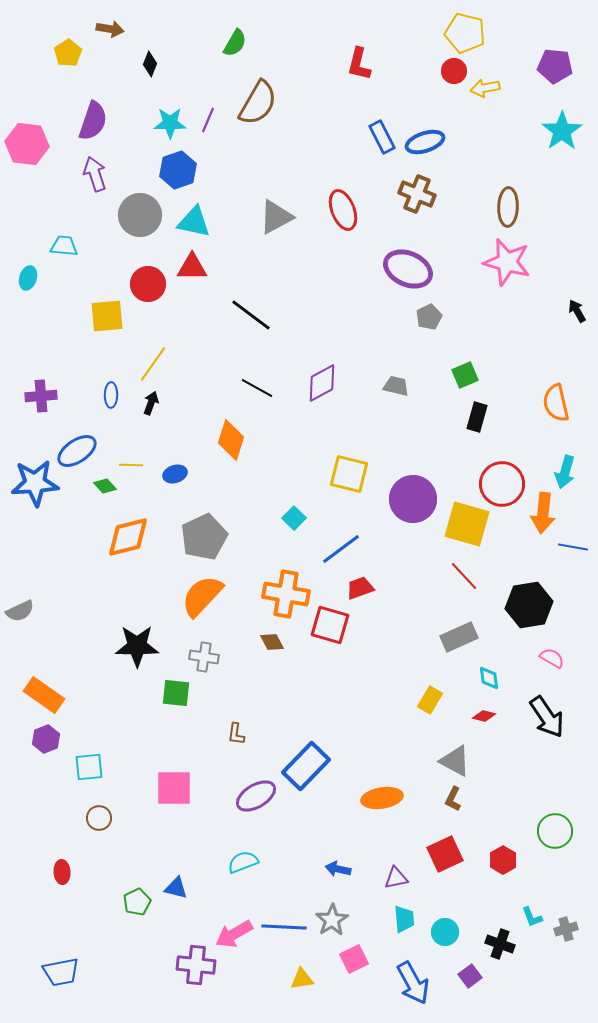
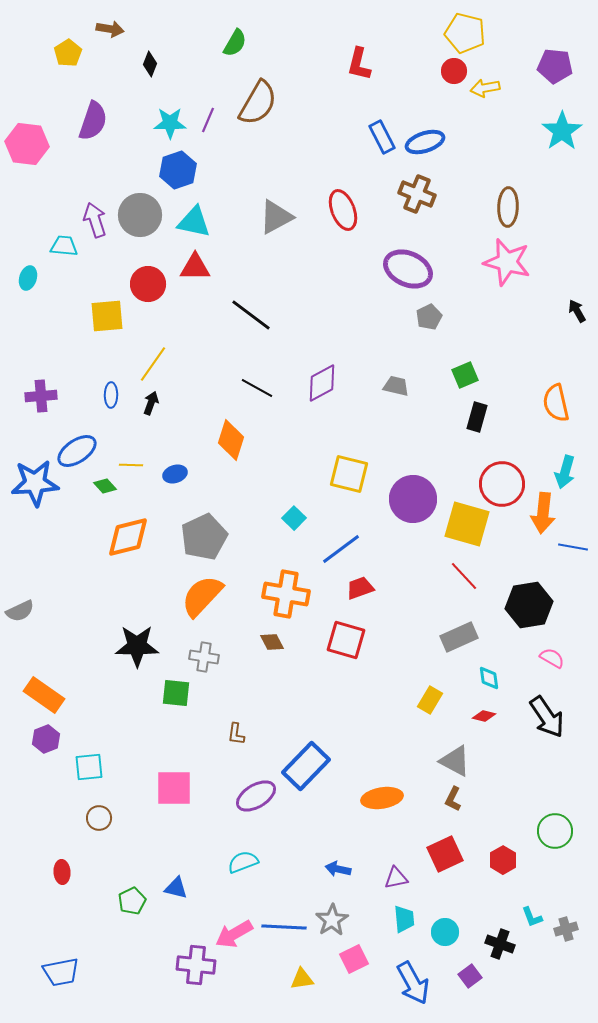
purple arrow at (95, 174): moved 46 px down
red triangle at (192, 267): moved 3 px right
red square at (330, 625): moved 16 px right, 15 px down
green pentagon at (137, 902): moved 5 px left, 1 px up
